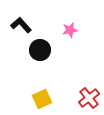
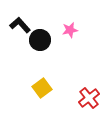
black L-shape: moved 1 px left
black circle: moved 10 px up
yellow square: moved 11 px up; rotated 12 degrees counterclockwise
